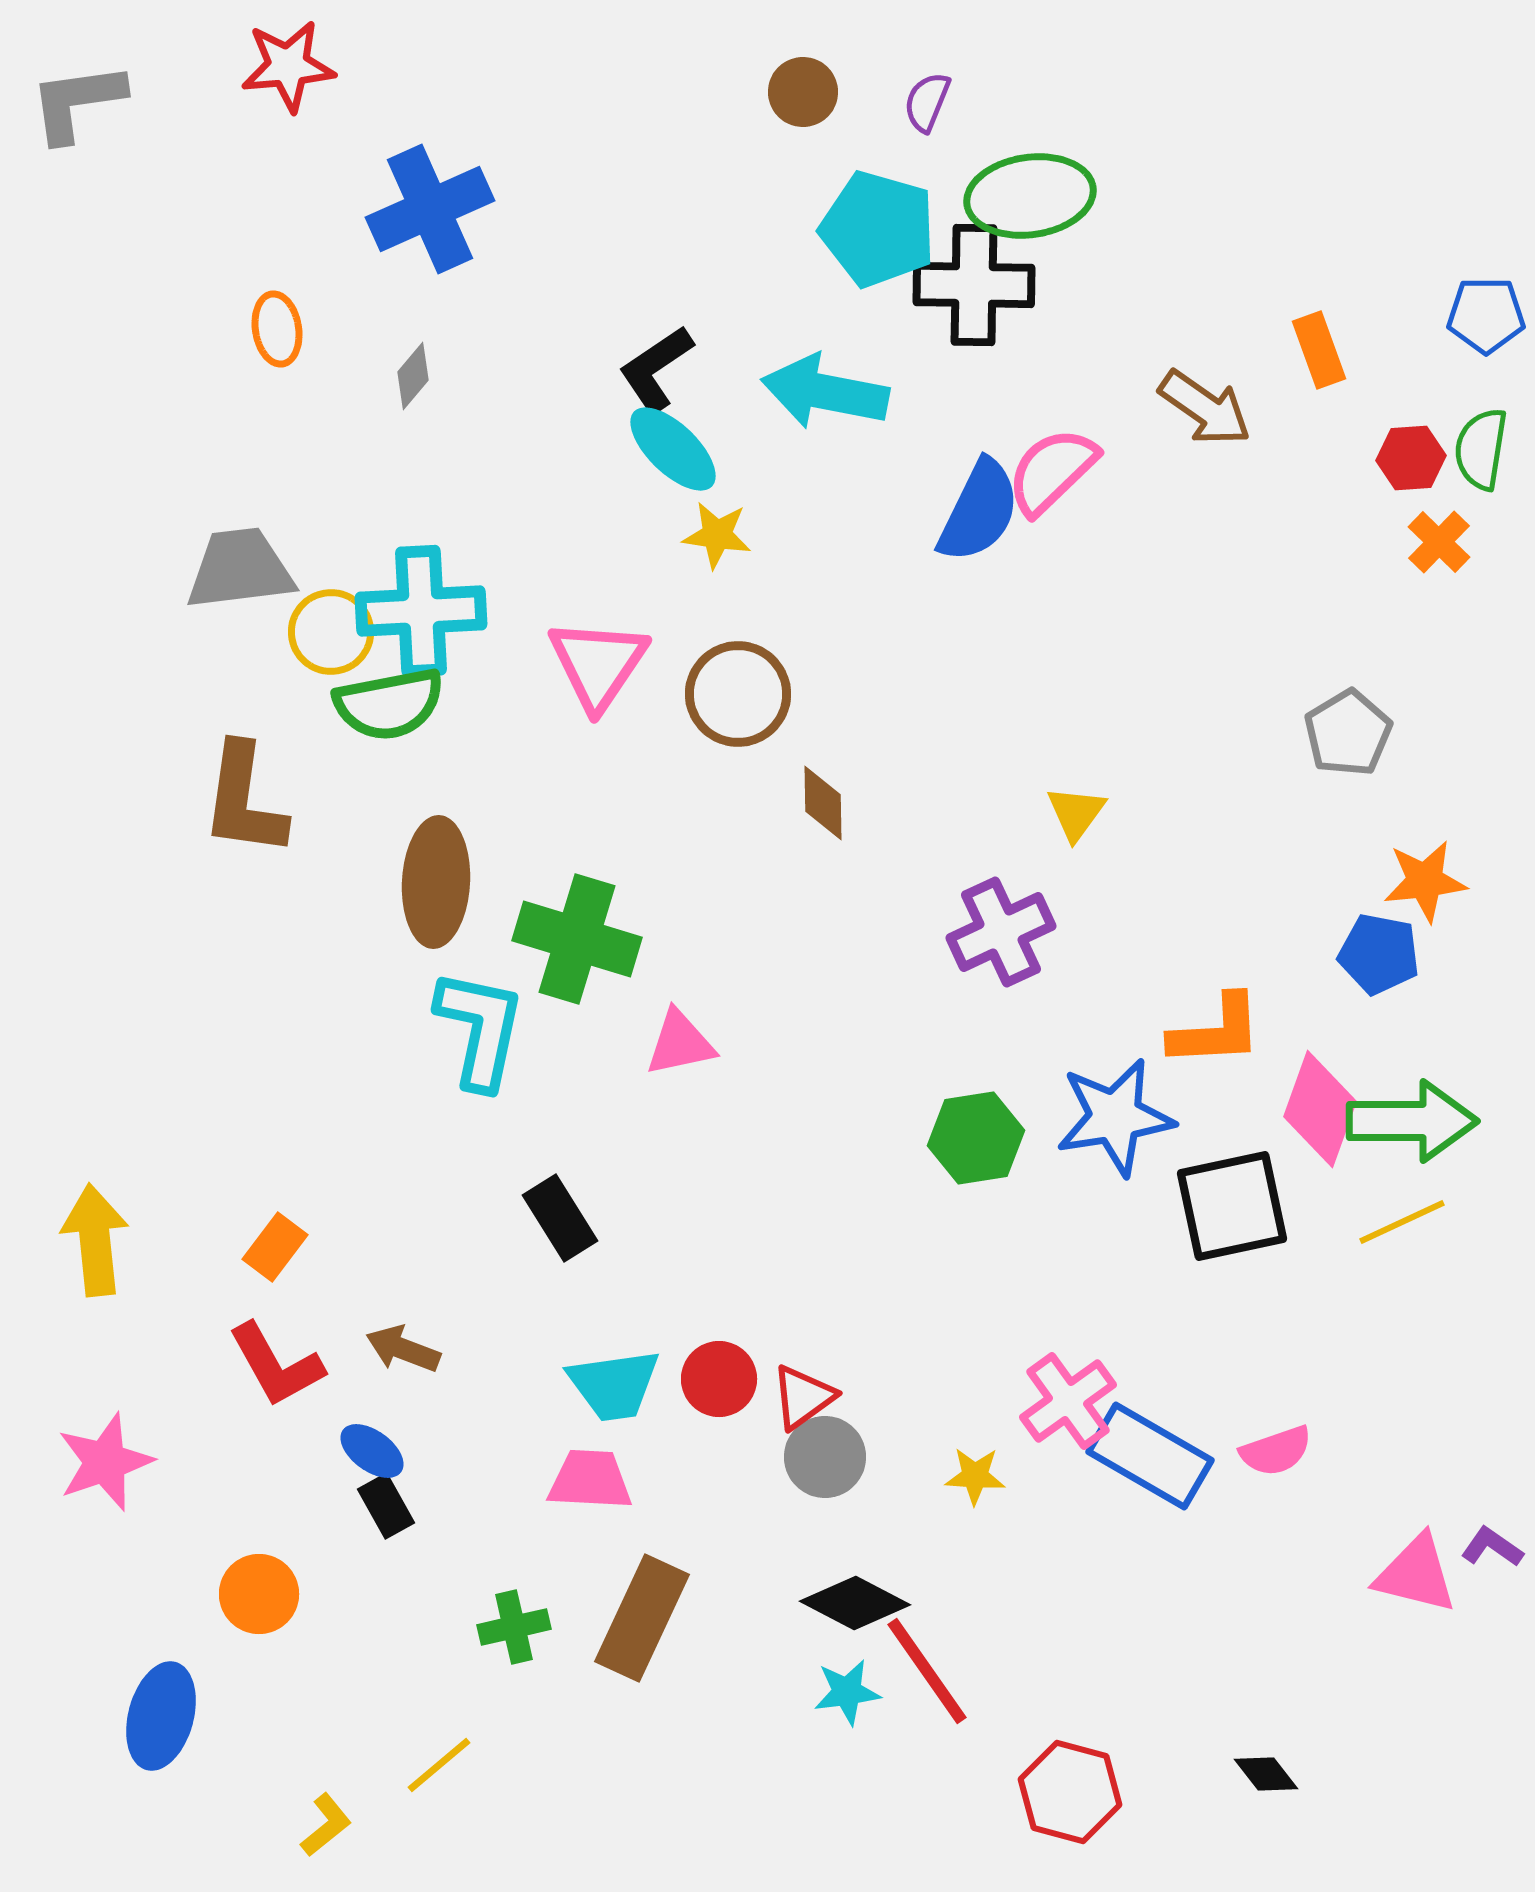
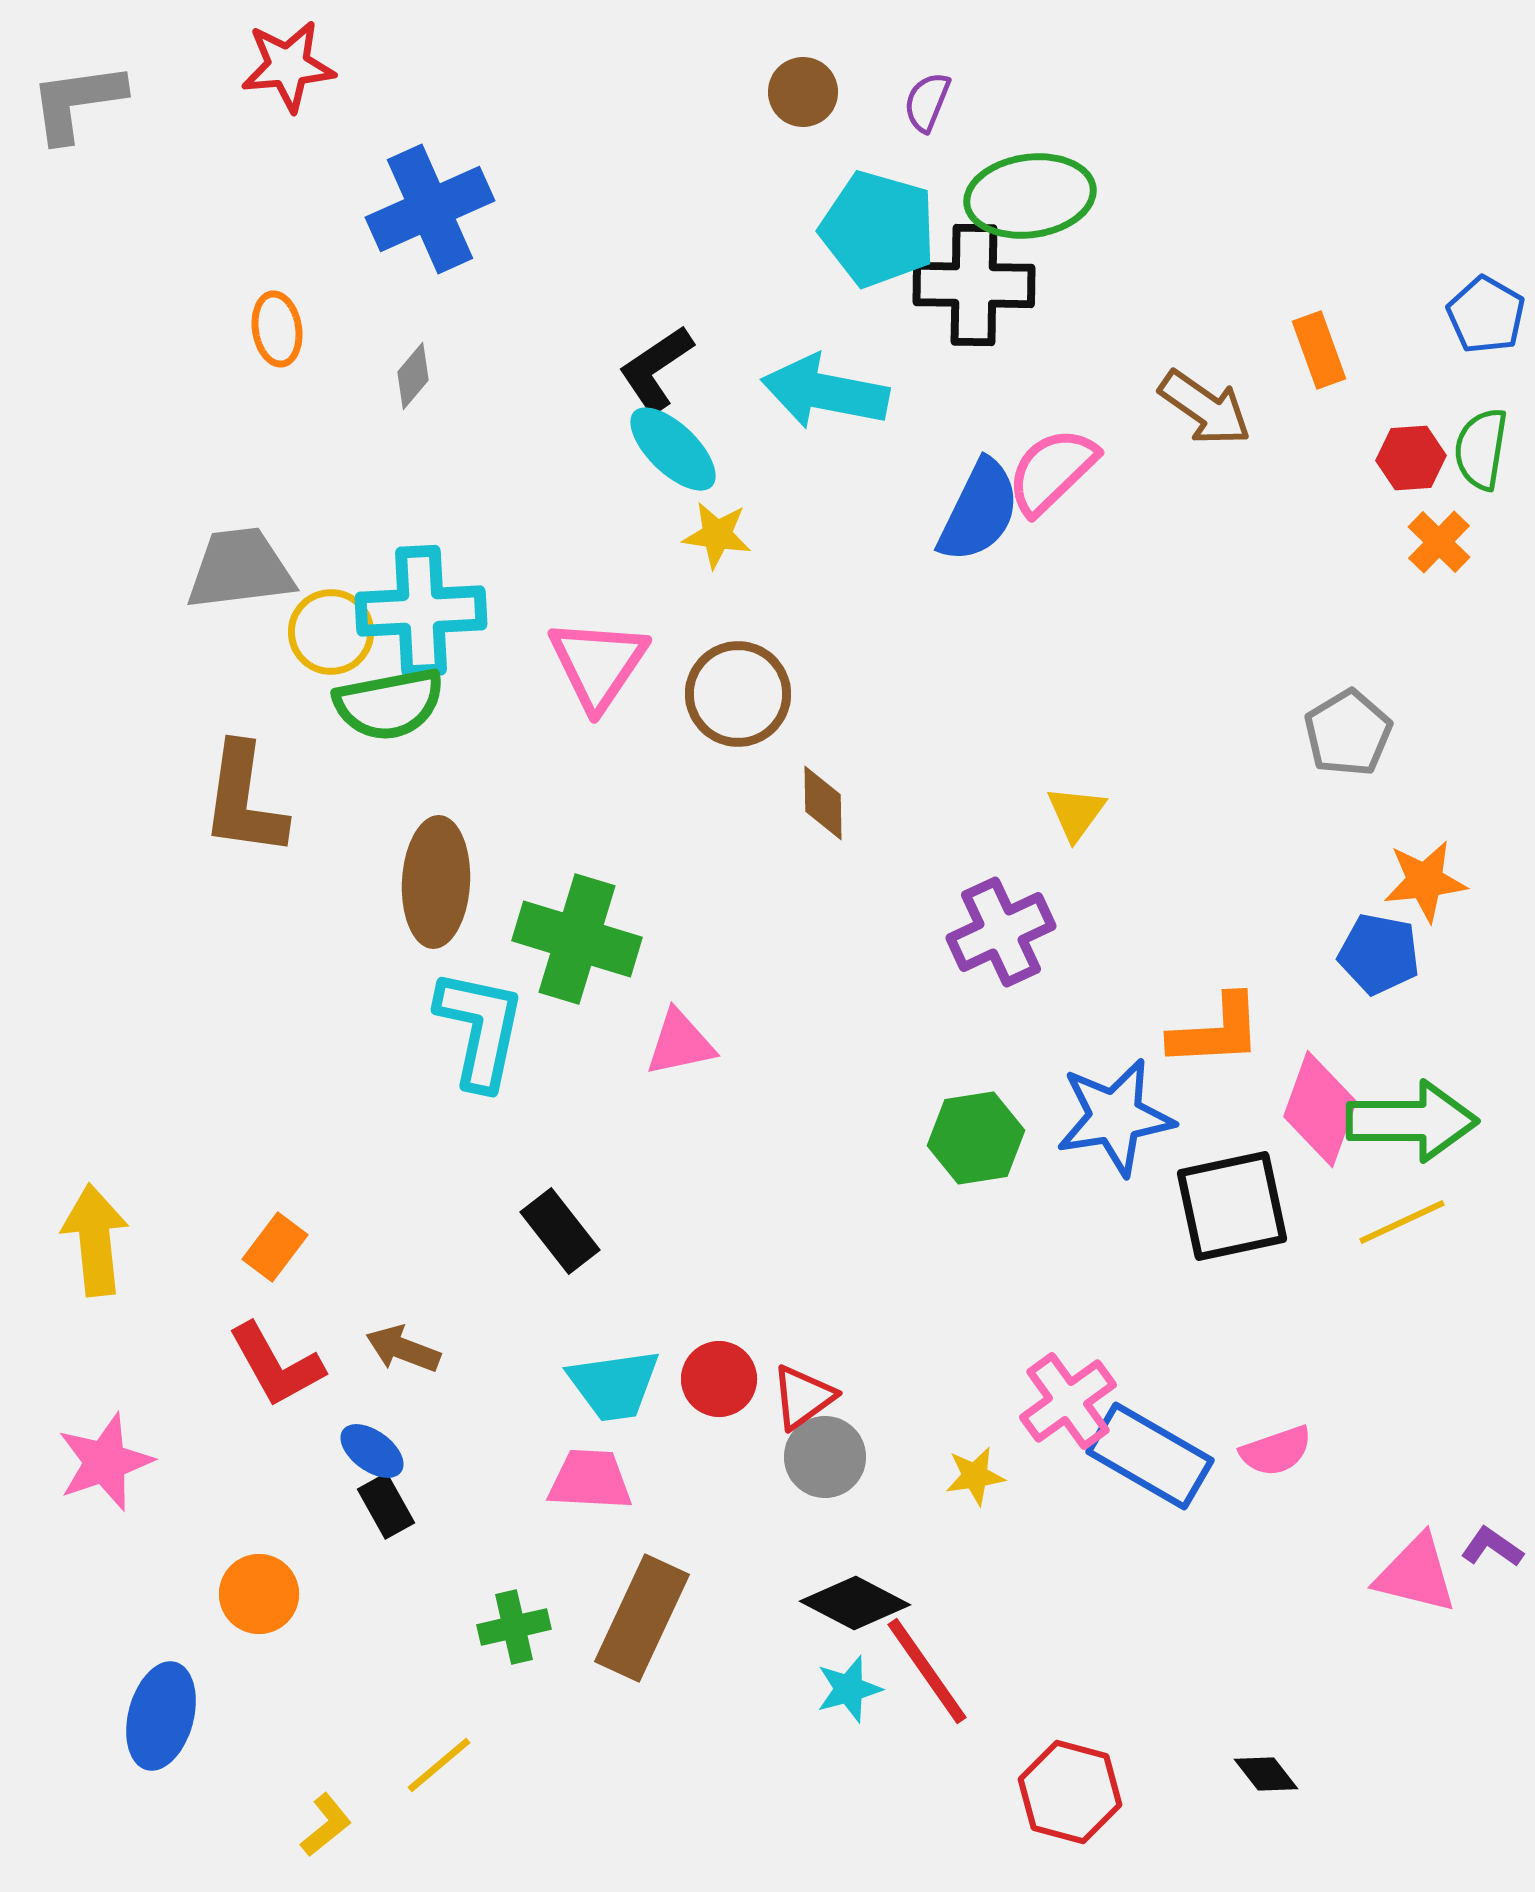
blue pentagon at (1486, 315): rotated 30 degrees clockwise
black rectangle at (560, 1218): moved 13 px down; rotated 6 degrees counterclockwise
yellow star at (975, 1476): rotated 12 degrees counterclockwise
cyan star at (847, 1692): moved 2 px right, 3 px up; rotated 8 degrees counterclockwise
